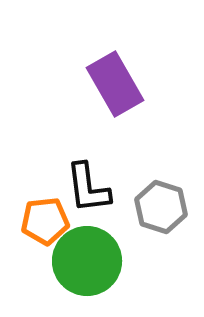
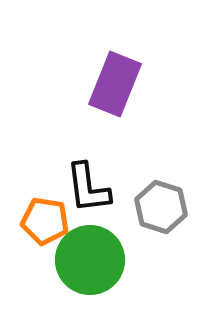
purple rectangle: rotated 52 degrees clockwise
orange pentagon: rotated 15 degrees clockwise
green circle: moved 3 px right, 1 px up
